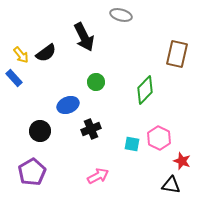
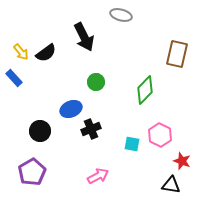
yellow arrow: moved 3 px up
blue ellipse: moved 3 px right, 4 px down
pink hexagon: moved 1 px right, 3 px up
